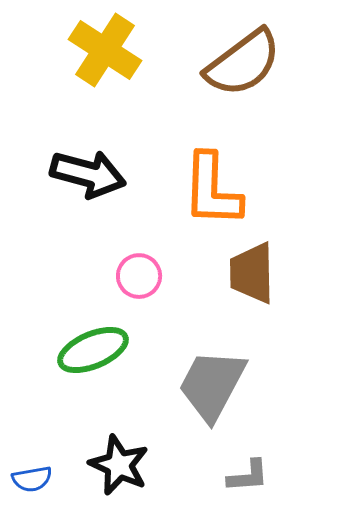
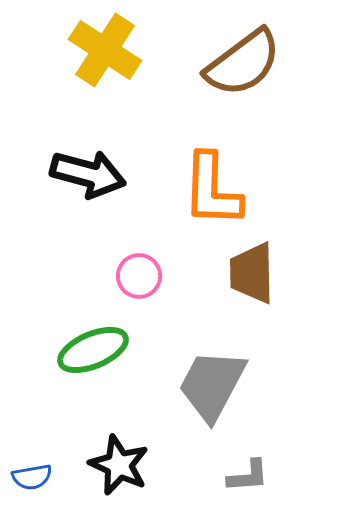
blue semicircle: moved 2 px up
